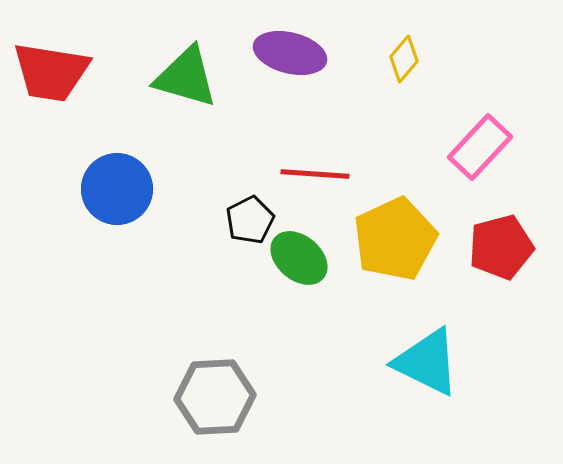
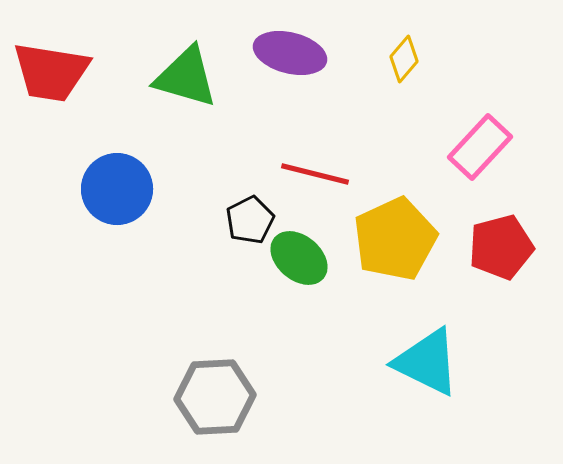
red line: rotated 10 degrees clockwise
